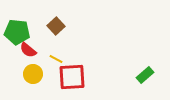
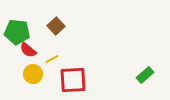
yellow line: moved 4 px left; rotated 56 degrees counterclockwise
red square: moved 1 px right, 3 px down
